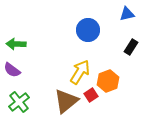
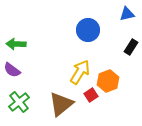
brown triangle: moved 5 px left, 3 px down
